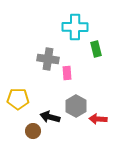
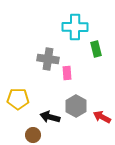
red arrow: moved 4 px right, 2 px up; rotated 24 degrees clockwise
brown circle: moved 4 px down
